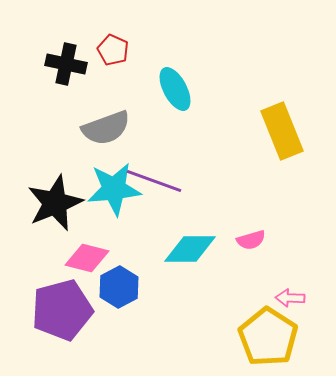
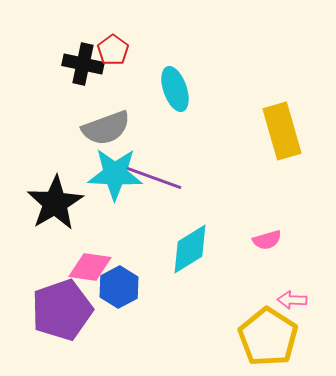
red pentagon: rotated 12 degrees clockwise
black cross: moved 17 px right
cyan ellipse: rotated 9 degrees clockwise
yellow rectangle: rotated 6 degrees clockwise
purple line: moved 3 px up
cyan star: moved 1 px right, 15 px up; rotated 8 degrees clockwise
black star: rotated 8 degrees counterclockwise
pink semicircle: moved 16 px right
cyan diamond: rotated 32 degrees counterclockwise
pink diamond: moved 3 px right, 9 px down; rotated 6 degrees counterclockwise
pink arrow: moved 2 px right, 2 px down
purple pentagon: rotated 4 degrees counterclockwise
